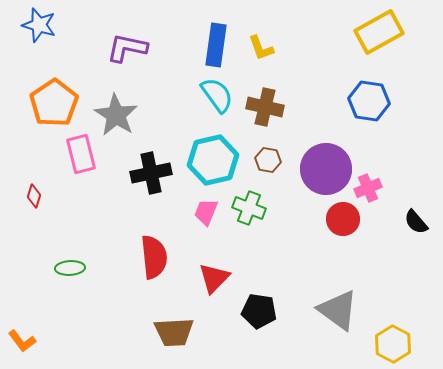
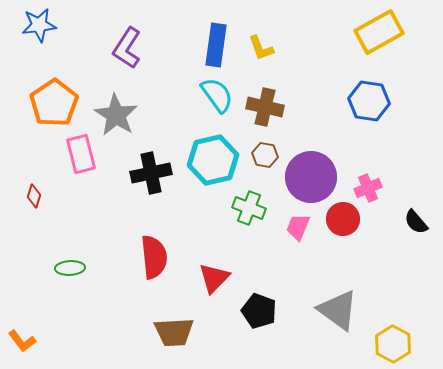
blue star: rotated 24 degrees counterclockwise
purple L-shape: rotated 69 degrees counterclockwise
brown hexagon: moved 3 px left, 5 px up
purple circle: moved 15 px left, 8 px down
pink trapezoid: moved 92 px right, 15 px down
black pentagon: rotated 12 degrees clockwise
